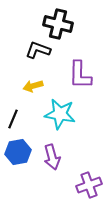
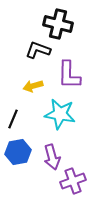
purple L-shape: moved 11 px left
purple cross: moved 16 px left, 4 px up
